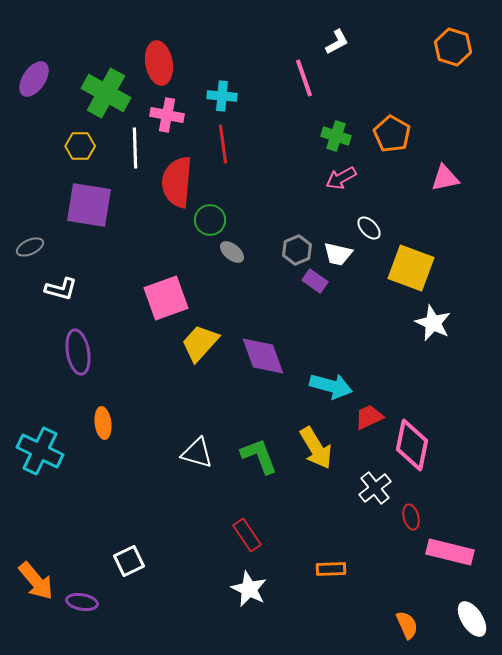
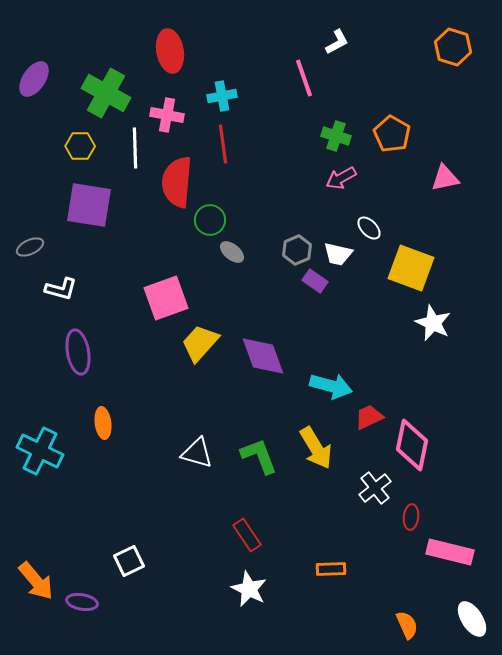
red ellipse at (159, 63): moved 11 px right, 12 px up
cyan cross at (222, 96): rotated 16 degrees counterclockwise
red ellipse at (411, 517): rotated 20 degrees clockwise
